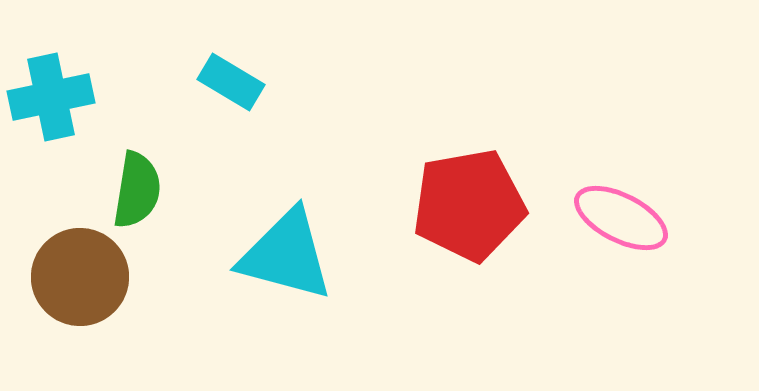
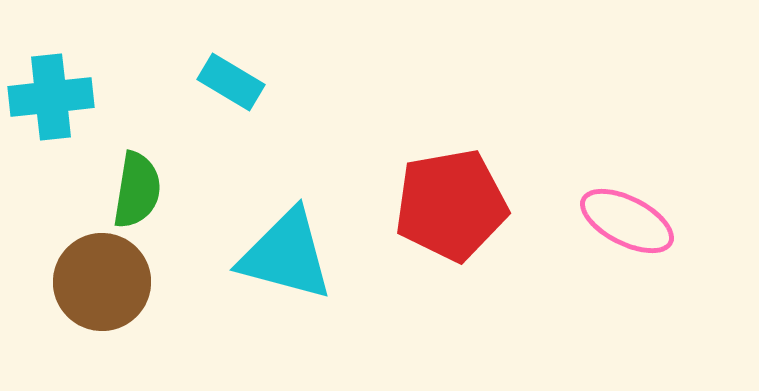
cyan cross: rotated 6 degrees clockwise
red pentagon: moved 18 px left
pink ellipse: moved 6 px right, 3 px down
brown circle: moved 22 px right, 5 px down
